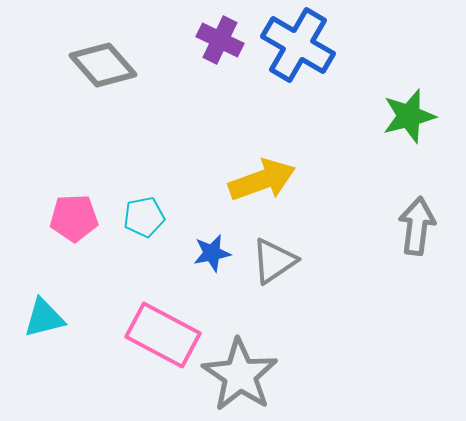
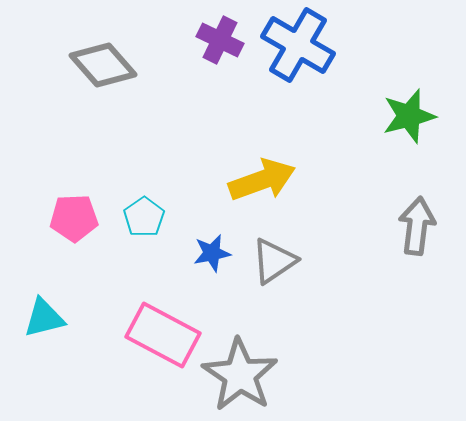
cyan pentagon: rotated 24 degrees counterclockwise
